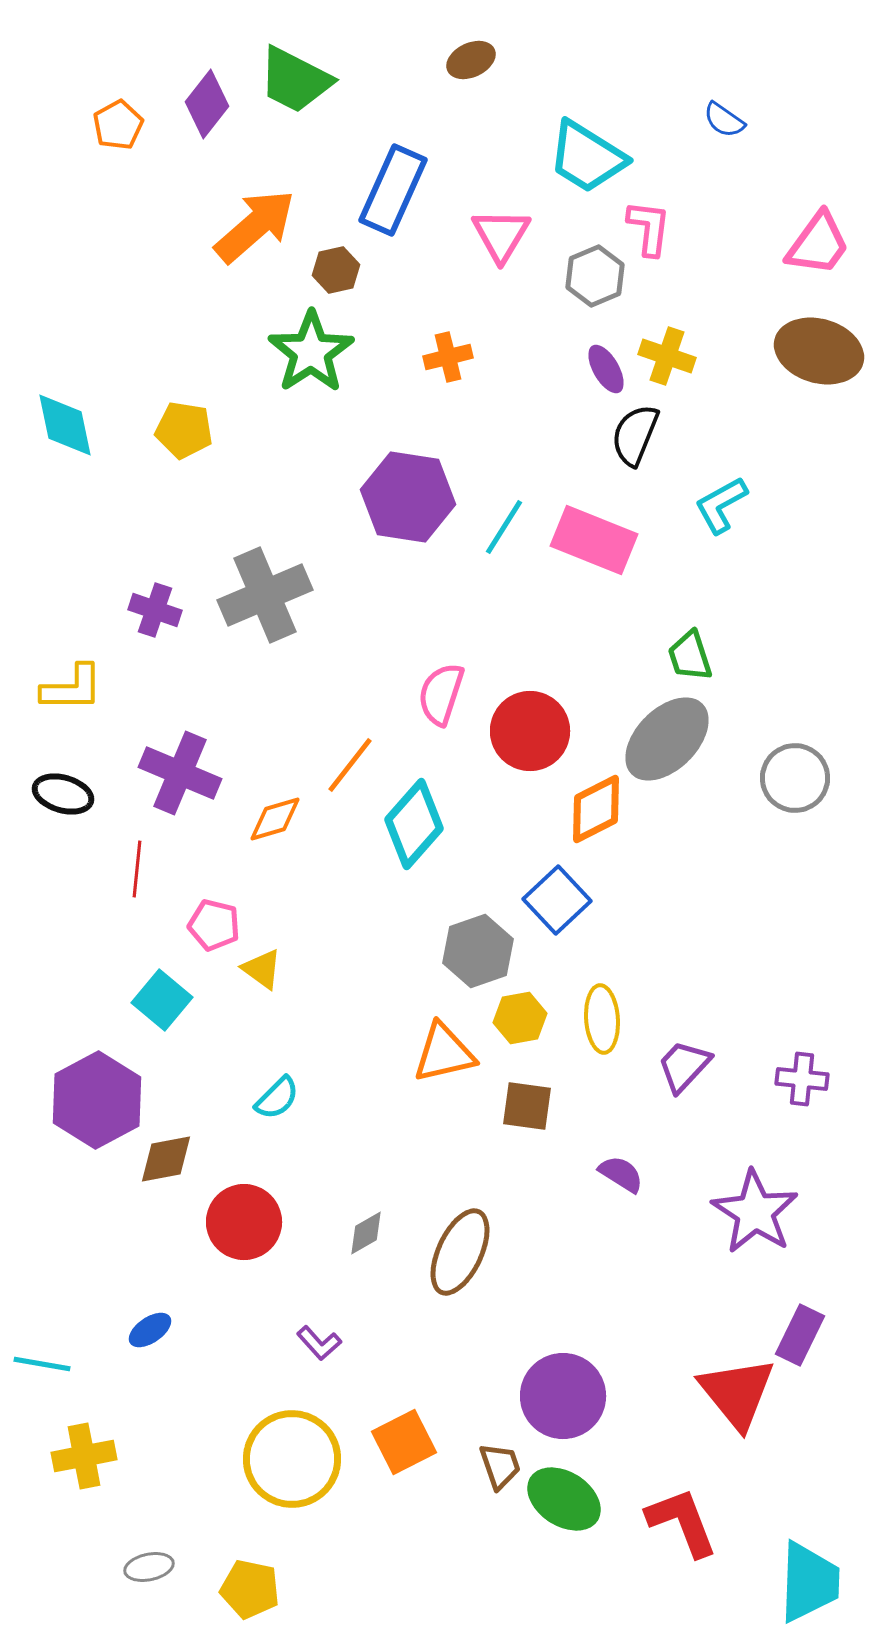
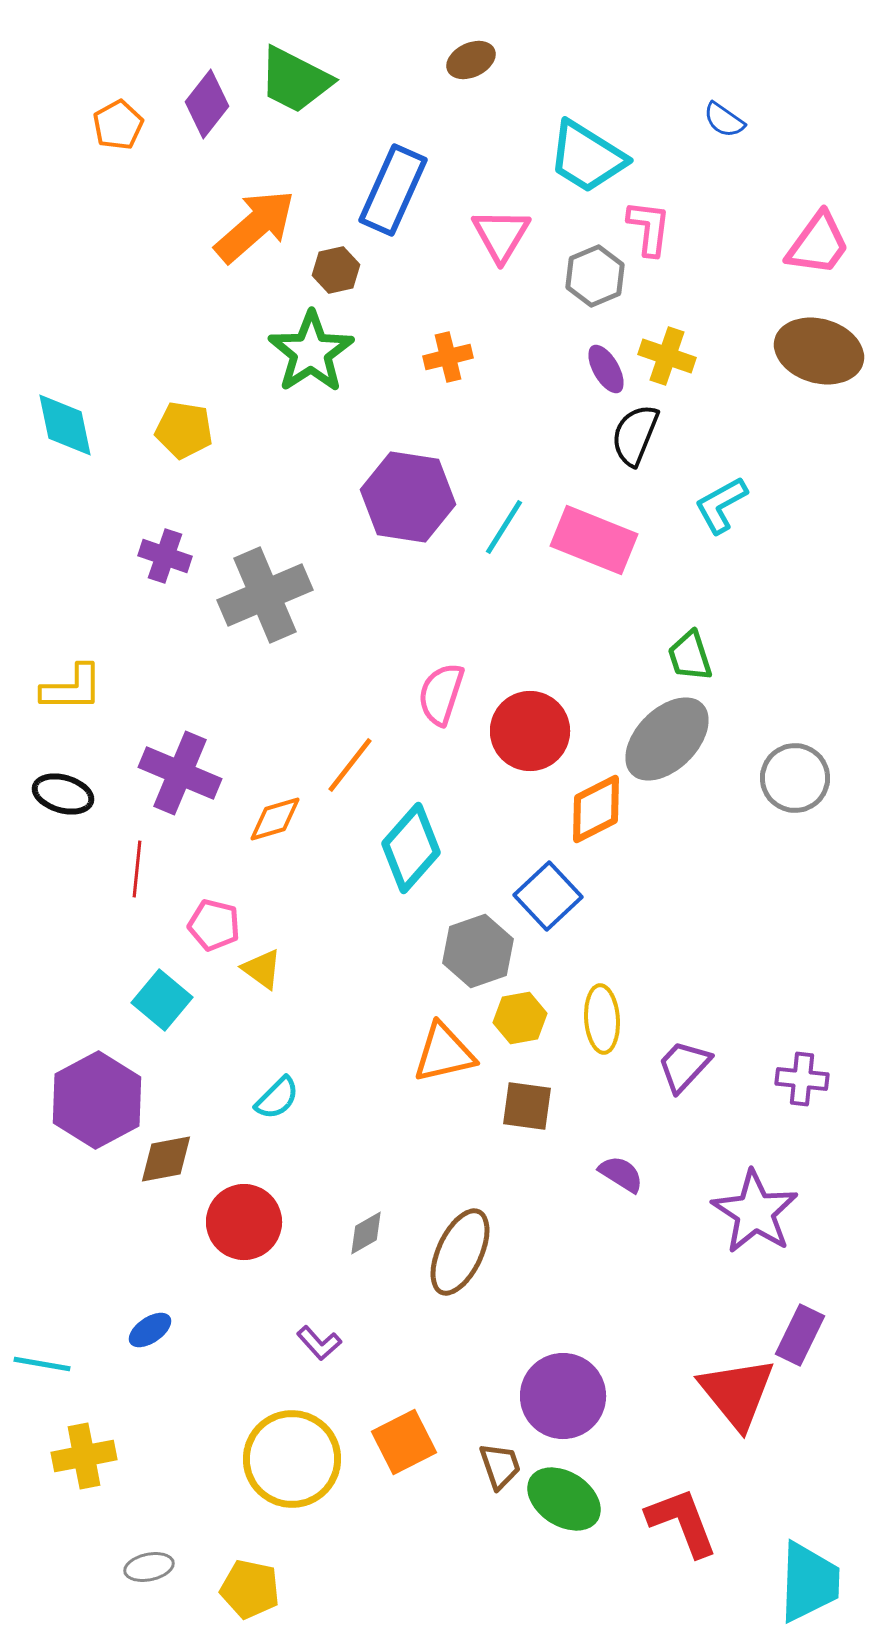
purple cross at (155, 610): moved 10 px right, 54 px up
cyan diamond at (414, 824): moved 3 px left, 24 px down
blue square at (557, 900): moved 9 px left, 4 px up
